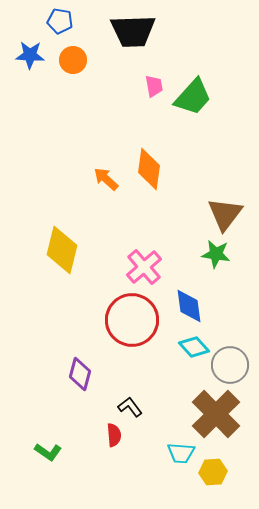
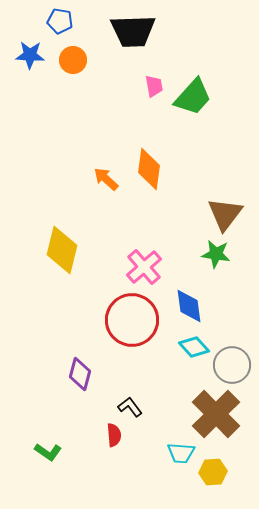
gray circle: moved 2 px right
